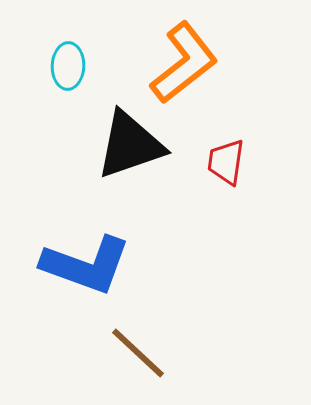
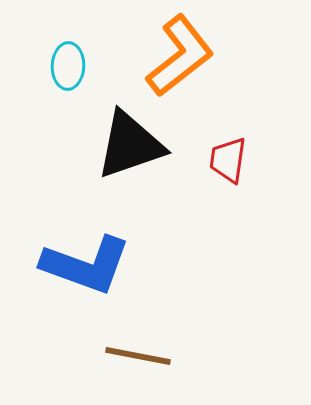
orange L-shape: moved 4 px left, 7 px up
red trapezoid: moved 2 px right, 2 px up
brown line: moved 3 px down; rotated 32 degrees counterclockwise
